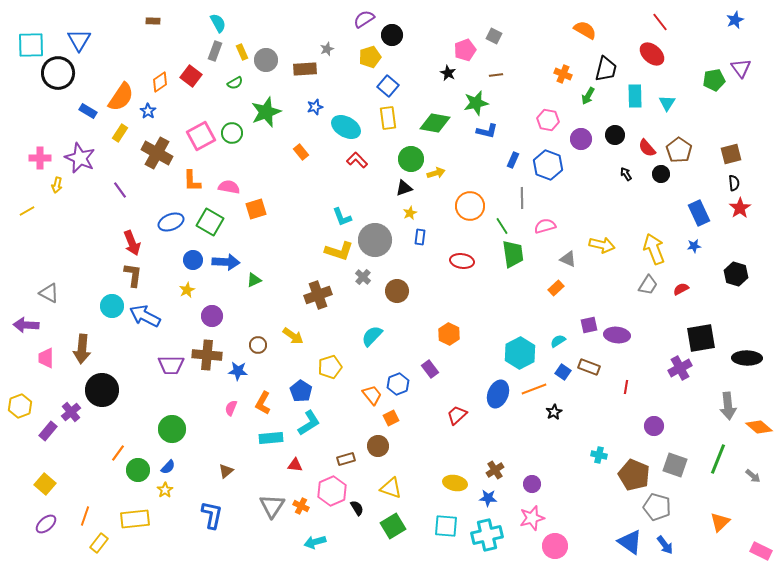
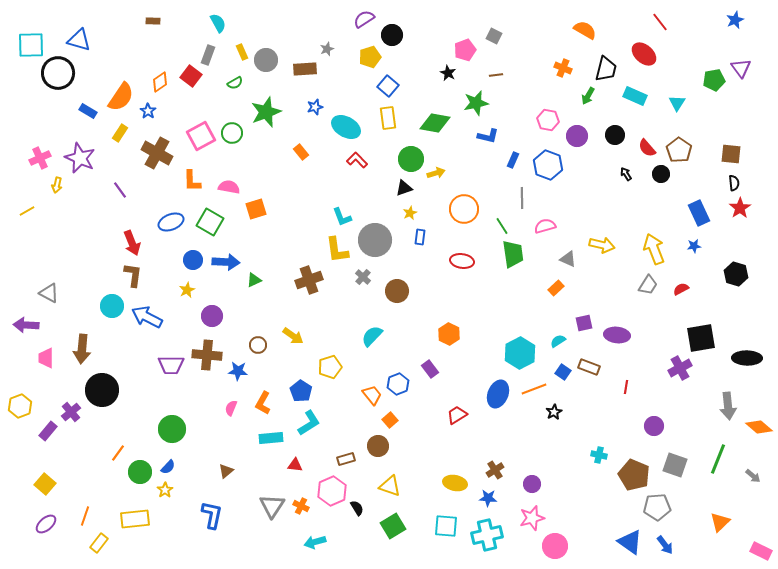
blue triangle at (79, 40): rotated 45 degrees counterclockwise
gray rectangle at (215, 51): moved 7 px left, 4 px down
red ellipse at (652, 54): moved 8 px left
orange cross at (563, 74): moved 6 px up
cyan rectangle at (635, 96): rotated 65 degrees counterclockwise
cyan triangle at (667, 103): moved 10 px right
blue L-shape at (487, 131): moved 1 px right, 5 px down
purple circle at (581, 139): moved 4 px left, 3 px up
brown square at (731, 154): rotated 20 degrees clockwise
pink cross at (40, 158): rotated 25 degrees counterclockwise
orange circle at (470, 206): moved 6 px left, 3 px down
yellow L-shape at (339, 251): moved 2 px left, 1 px up; rotated 64 degrees clockwise
brown cross at (318, 295): moved 9 px left, 15 px up
blue arrow at (145, 316): moved 2 px right, 1 px down
purple square at (589, 325): moved 5 px left, 2 px up
red trapezoid at (457, 415): rotated 10 degrees clockwise
orange square at (391, 418): moved 1 px left, 2 px down; rotated 14 degrees counterclockwise
green circle at (138, 470): moved 2 px right, 2 px down
yellow triangle at (391, 488): moved 1 px left, 2 px up
gray pentagon at (657, 507): rotated 20 degrees counterclockwise
